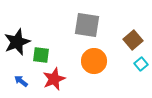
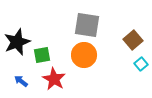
green square: moved 1 px right; rotated 18 degrees counterclockwise
orange circle: moved 10 px left, 6 px up
red star: rotated 20 degrees counterclockwise
